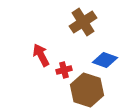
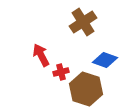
red cross: moved 3 px left, 2 px down
brown hexagon: moved 1 px left, 1 px up
